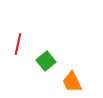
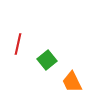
green square: moved 1 px right, 1 px up
